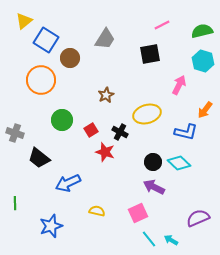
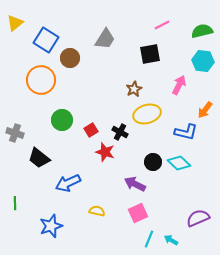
yellow triangle: moved 9 px left, 2 px down
cyan hexagon: rotated 10 degrees counterclockwise
brown star: moved 28 px right, 6 px up
purple arrow: moved 19 px left, 3 px up
cyan line: rotated 60 degrees clockwise
